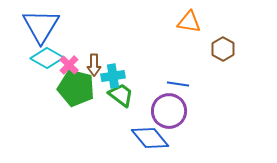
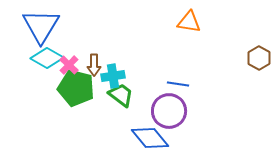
brown hexagon: moved 36 px right, 9 px down
